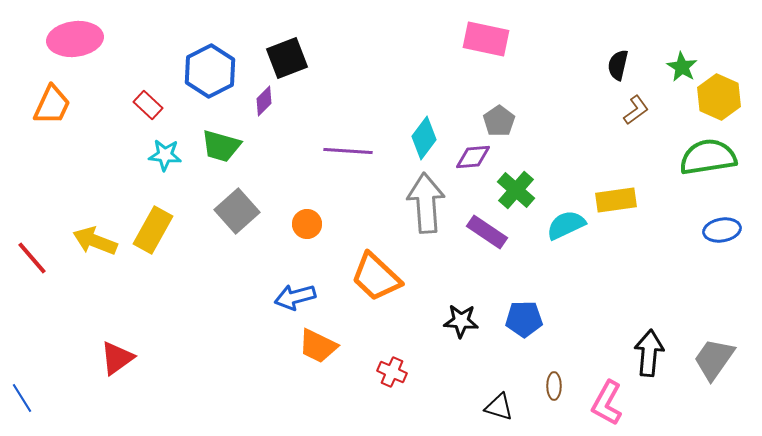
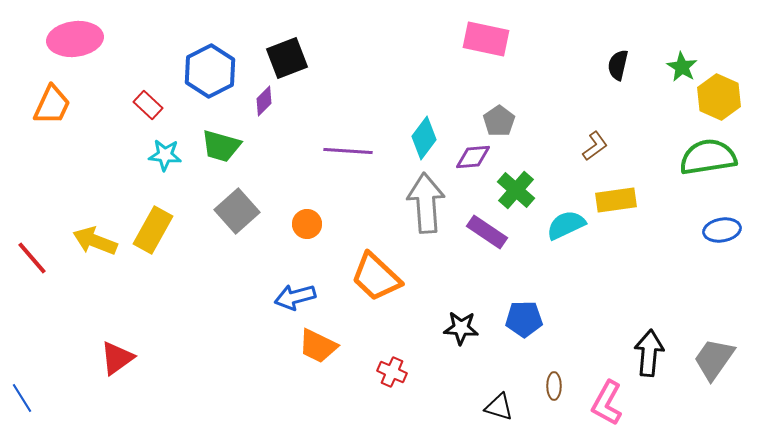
brown L-shape at (636, 110): moved 41 px left, 36 px down
black star at (461, 321): moved 7 px down
